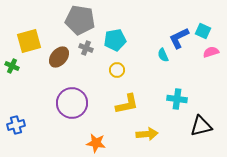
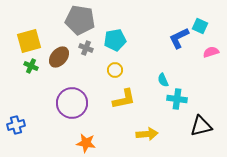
cyan square: moved 3 px left, 5 px up
cyan semicircle: moved 25 px down
green cross: moved 19 px right
yellow circle: moved 2 px left
yellow L-shape: moved 3 px left, 5 px up
orange star: moved 10 px left
